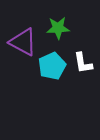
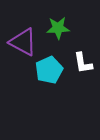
cyan pentagon: moved 3 px left, 4 px down
